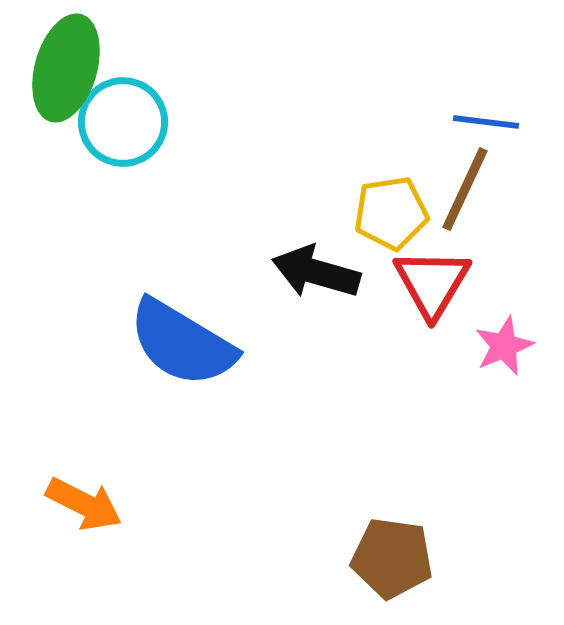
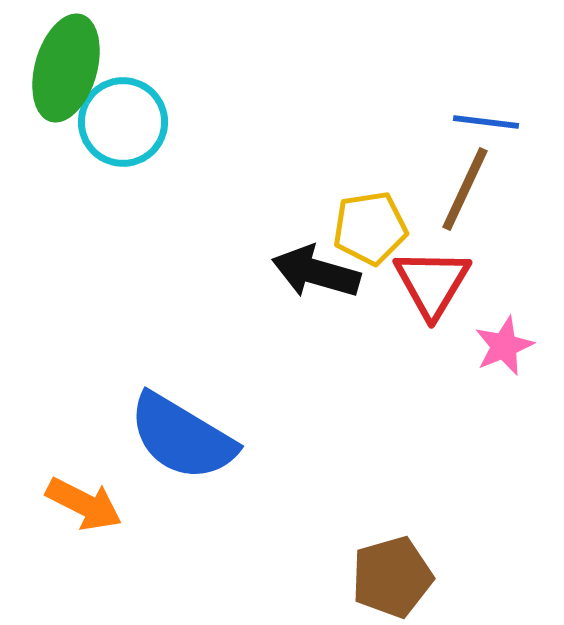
yellow pentagon: moved 21 px left, 15 px down
blue semicircle: moved 94 px down
brown pentagon: moved 19 px down; rotated 24 degrees counterclockwise
